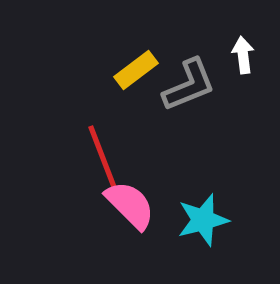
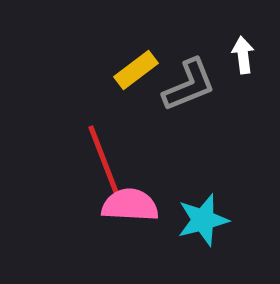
pink semicircle: rotated 42 degrees counterclockwise
